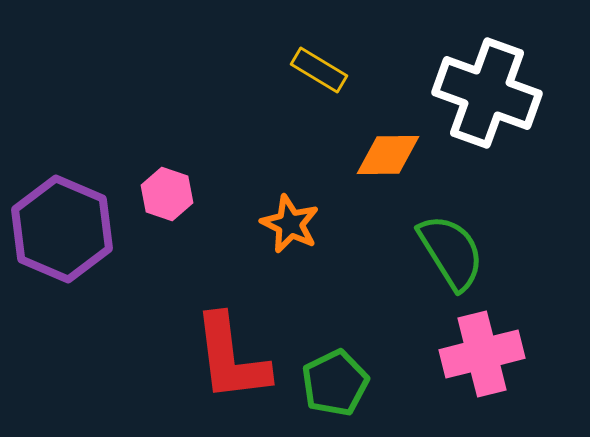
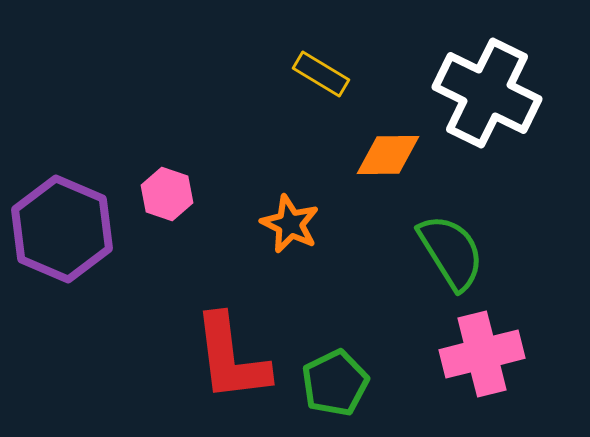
yellow rectangle: moved 2 px right, 4 px down
white cross: rotated 6 degrees clockwise
